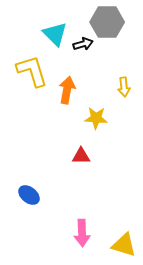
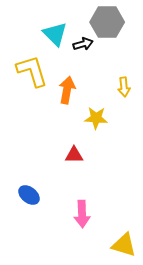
red triangle: moved 7 px left, 1 px up
pink arrow: moved 19 px up
